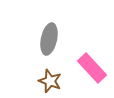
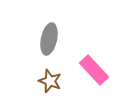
pink rectangle: moved 2 px right, 2 px down
